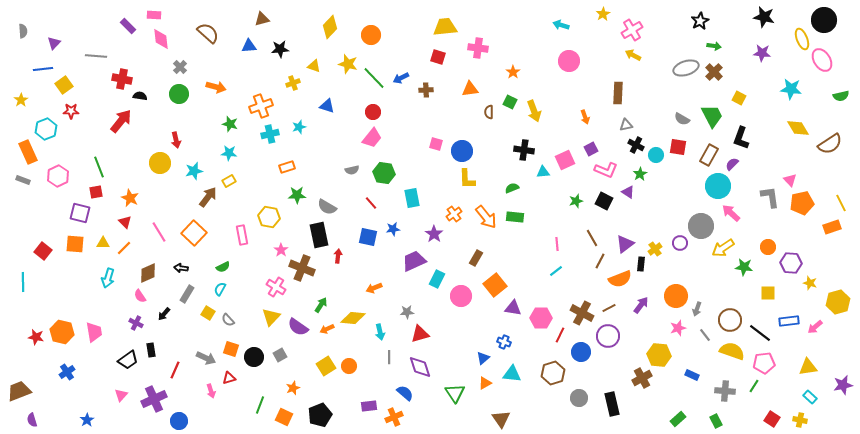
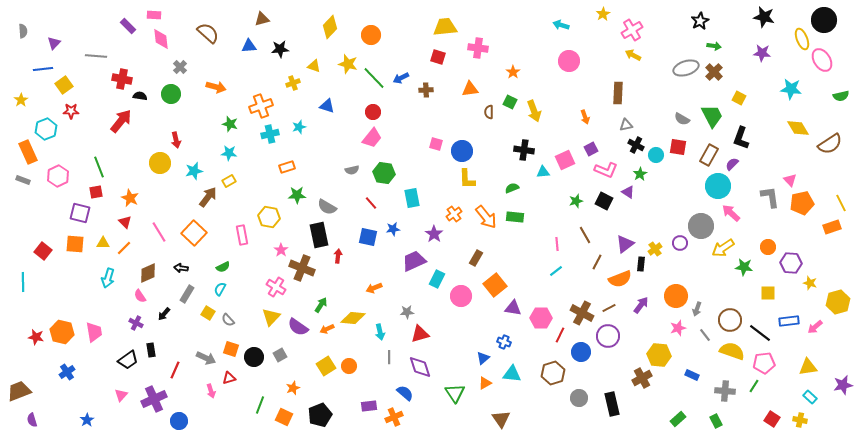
green circle at (179, 94): moved 8 px left
brown line at (592, 238): moved 7 px left, 3 px up
brown line at (600, 261): moved 3 px left, 1 px down
